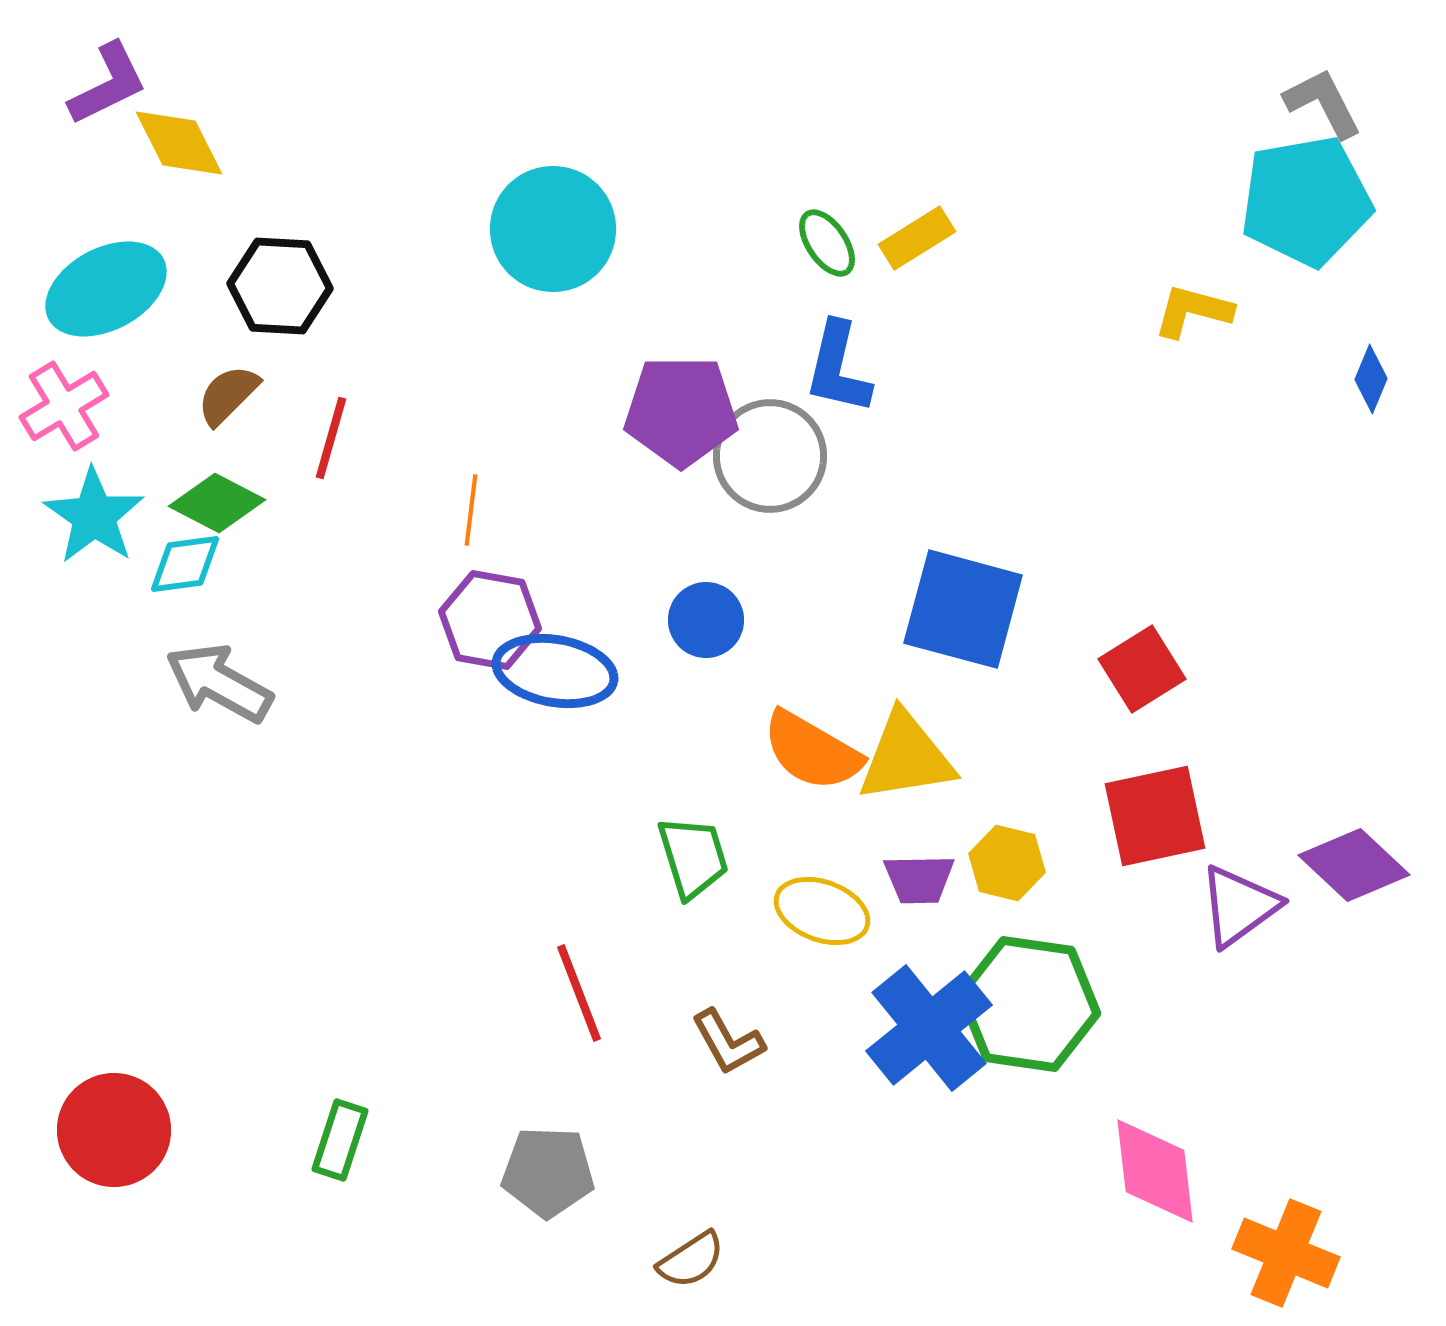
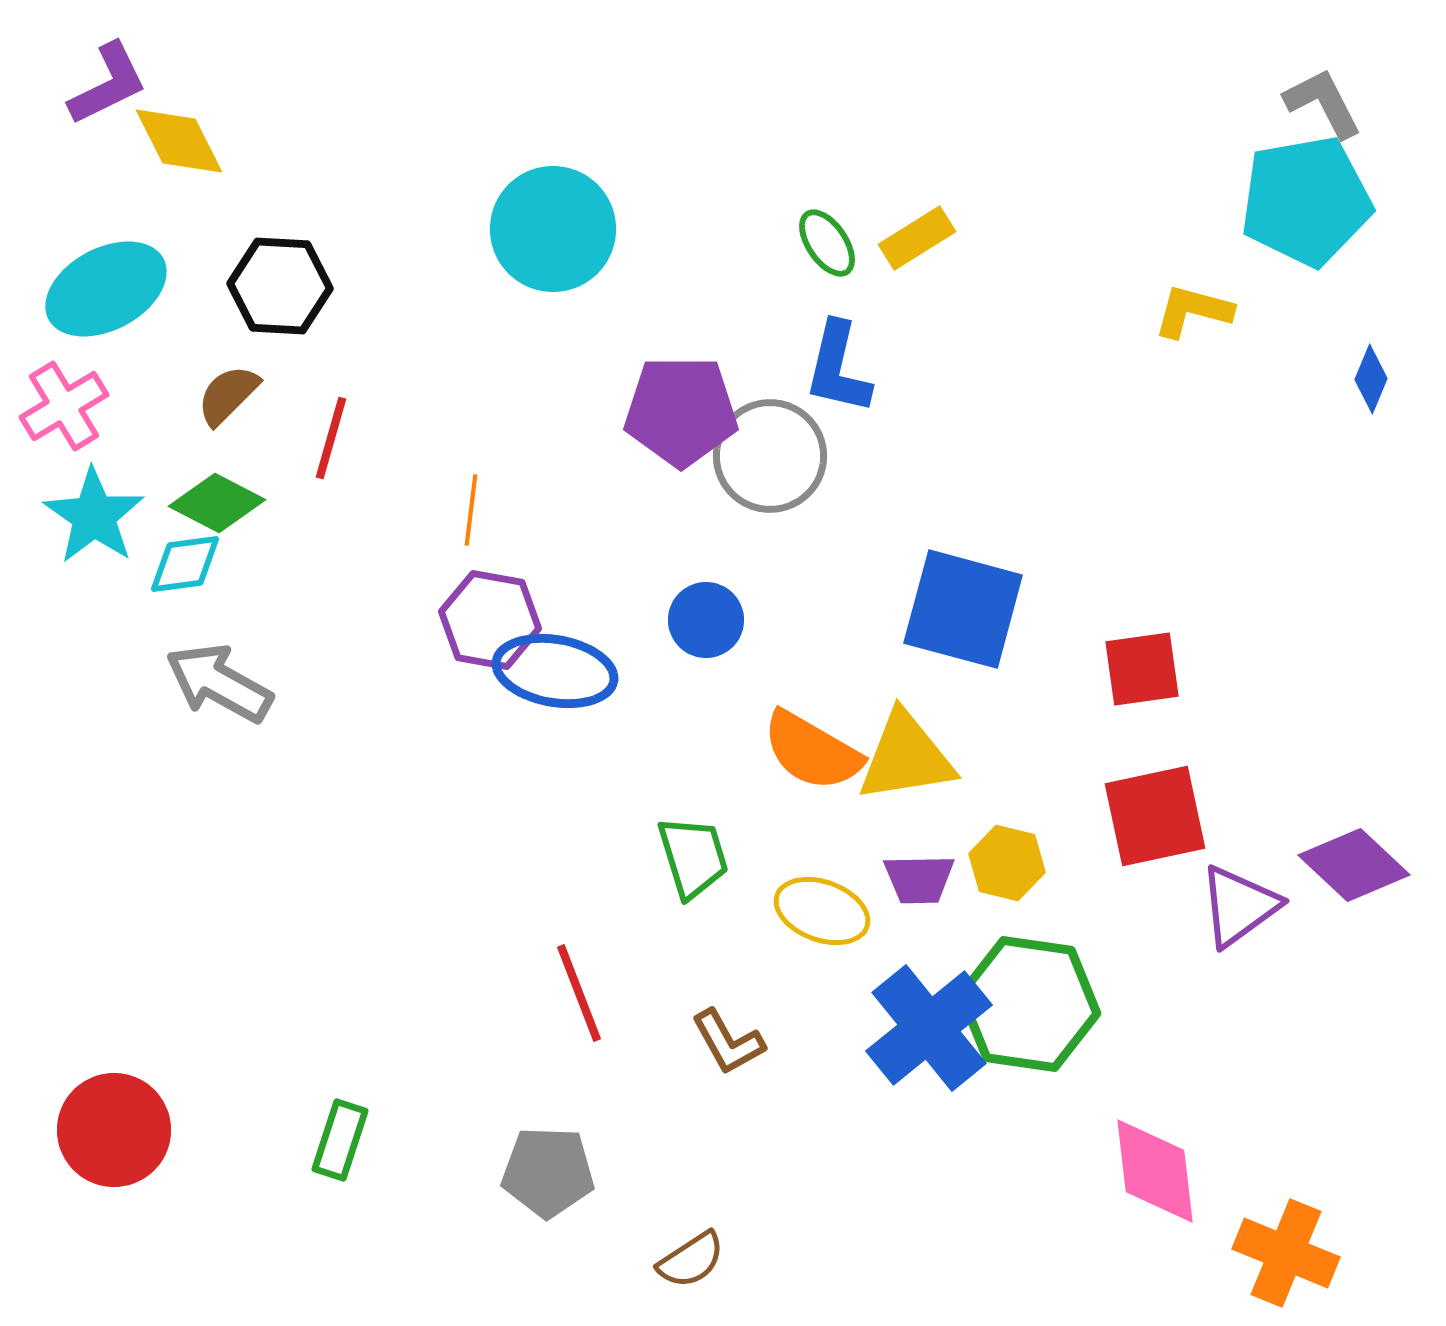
yellow diamond at (179, 143): moved 2 px up
red square at (1142, 669): rotated 24 degrees clockwise
